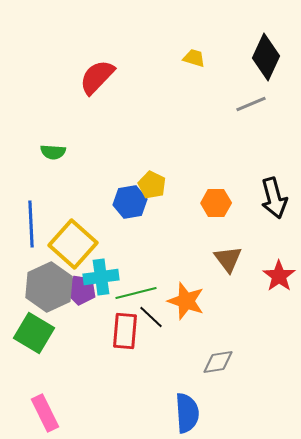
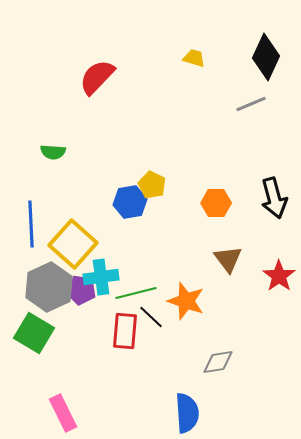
pink rectangle: moved 18 px right
